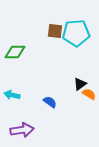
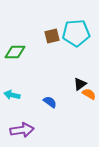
brown square: moved 3 px left, 5 px down; rotated 21 degrees counterclockwise
